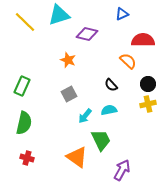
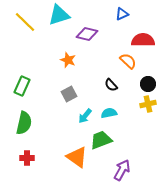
cyan semicircle: moved 3 px down
green trapezoid: rotated 85 degrees counterclockwise
red cross: rotated 16 degrees counterclockwise
